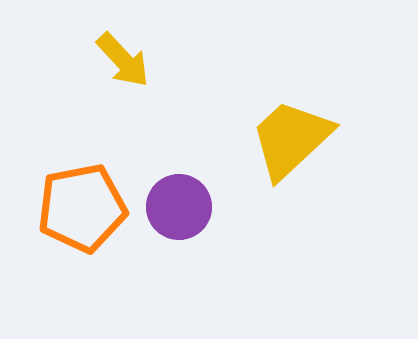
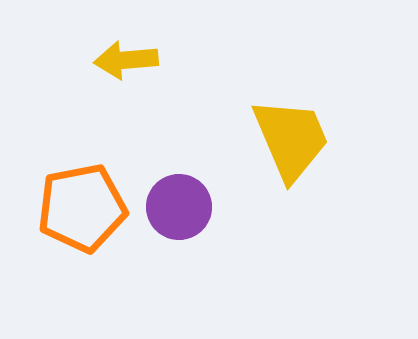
yellow arrow: moved 3 px right; rotated 128 degrees clockwise
yellow trapezoid: rotated 110 degrees clockwise
